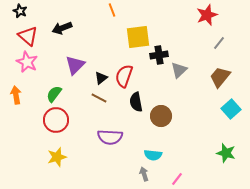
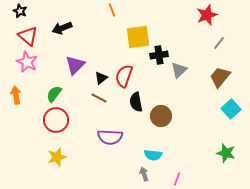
pink line: rotated 16 degrees counterclockwise
